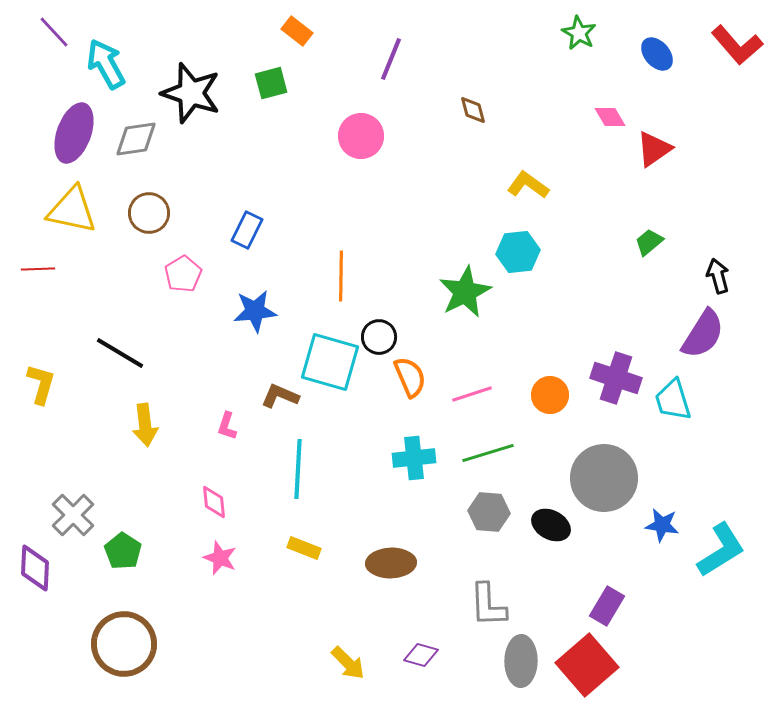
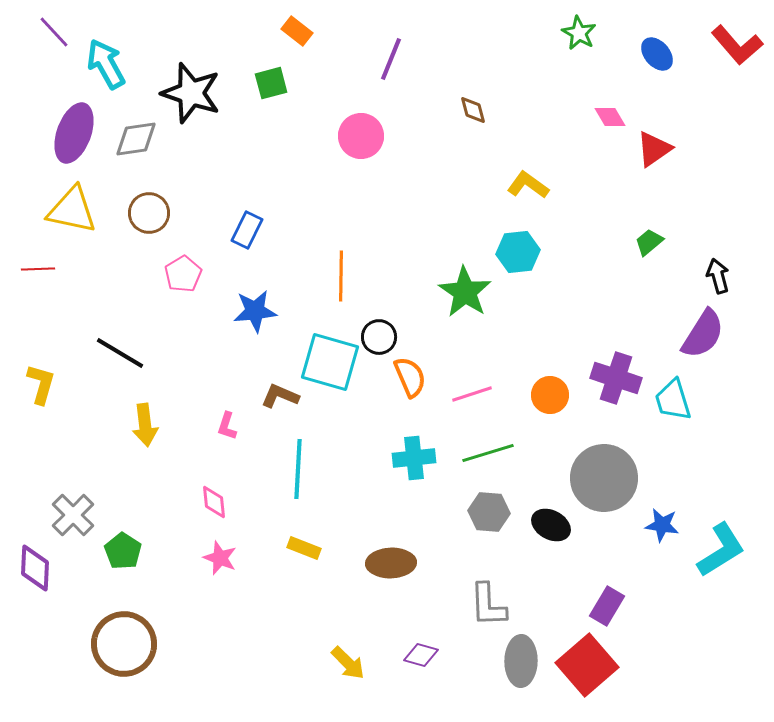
green star at (465, 292): rotated 12 degrees counterclockwise
